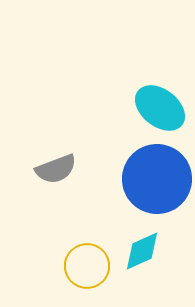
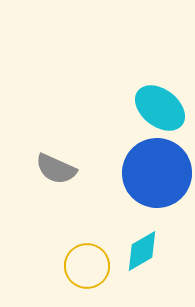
gray semicircle: rotated 45 degrees clockwise
blue circle: moved 6 px up
cyan diamond: rotated 6 degrees counterclockwise
